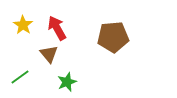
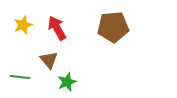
yellow star: rotated 18 degrees clockwise
brown pentagon: moved 10 px up
brown triangle: moved 6 px down
green line: rotated 42 degrees clockwise
